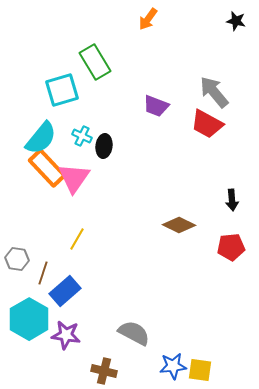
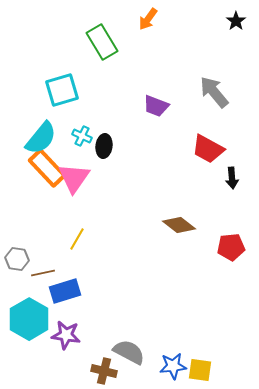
black star: rotated 24 degrees clockwise
green rectangle: moved 7 px right, 20 px up
red trapezoid: moved 1 px right, 25 px down
black arrow: moved 22 px up
brown diamond: rotated 12 degrees clockwise
brown line: rotated 60 degrees clockwise
blue rectangle: rotated 24 degrees clockwise
gray semicircle: moved 5 px left, 19 px down
